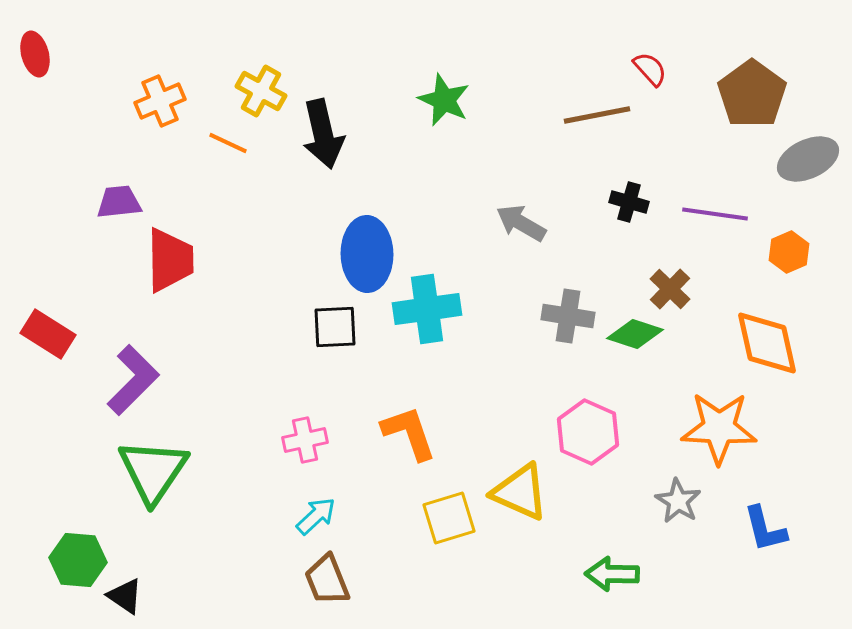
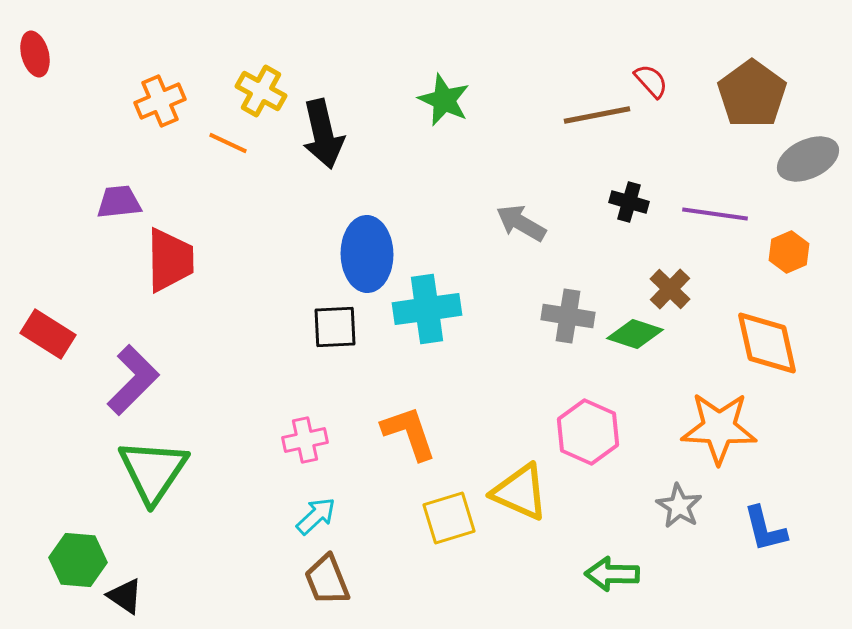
red semicircle: moved 1 px right, 12 px down
gray star: moved 1 px right, 5 px down
